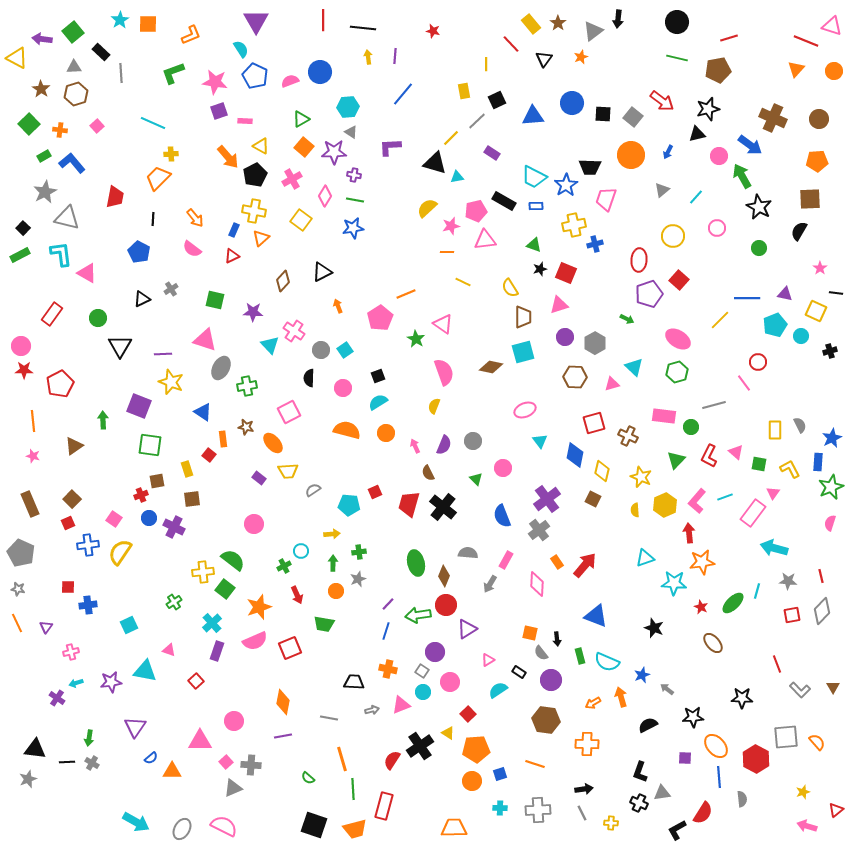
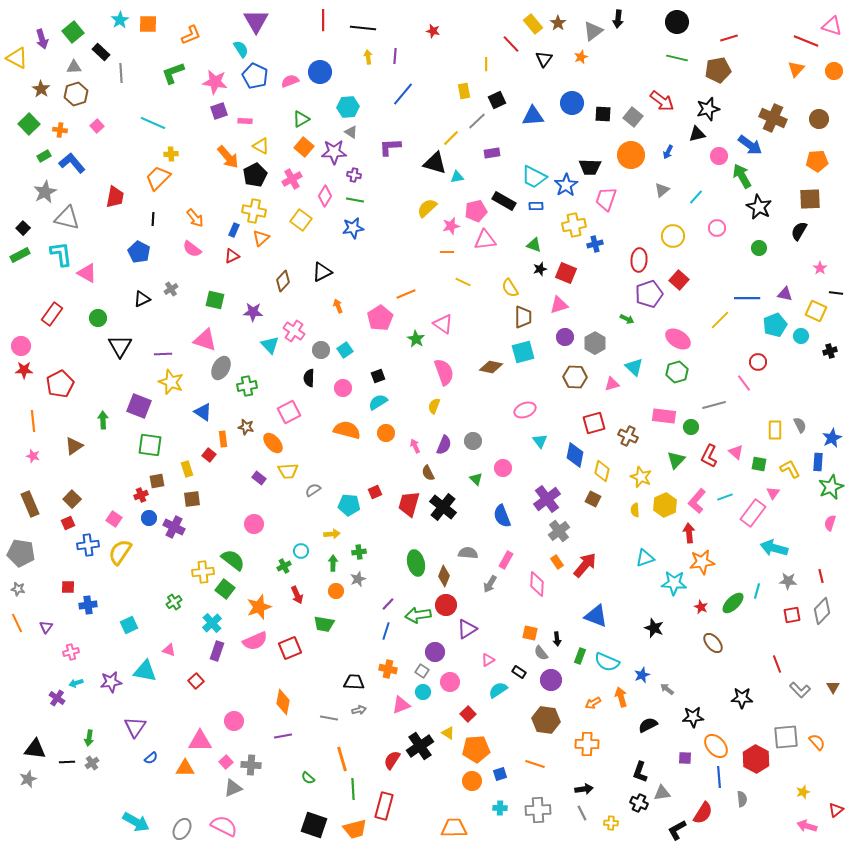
yellow rectangle at (531, 24): moved 2 px right
purple arrow at (42, 39): rotated 114 degrees counterclockwise
purple rectangle at (492, 153): rotated 42 degrees counterclockwise
gray cross at (539, 530): moved 20 px right, 1 px down
gray pentagon at (21, 553): rotated 16 degrees counterclockwise
green rectangle at (580, 656): rotated 35 degrees clockwise
gray arrow at (372, 710): moved 13 px left
gray cross at (92, 763): rotated 24 degrees clockwise
orange triangle at (172, 771): moved 13 px right, 3 px up
